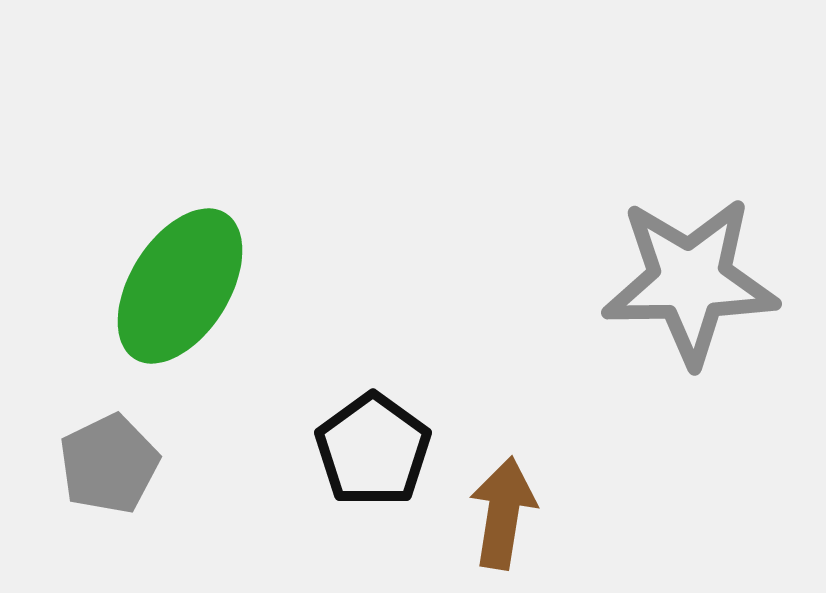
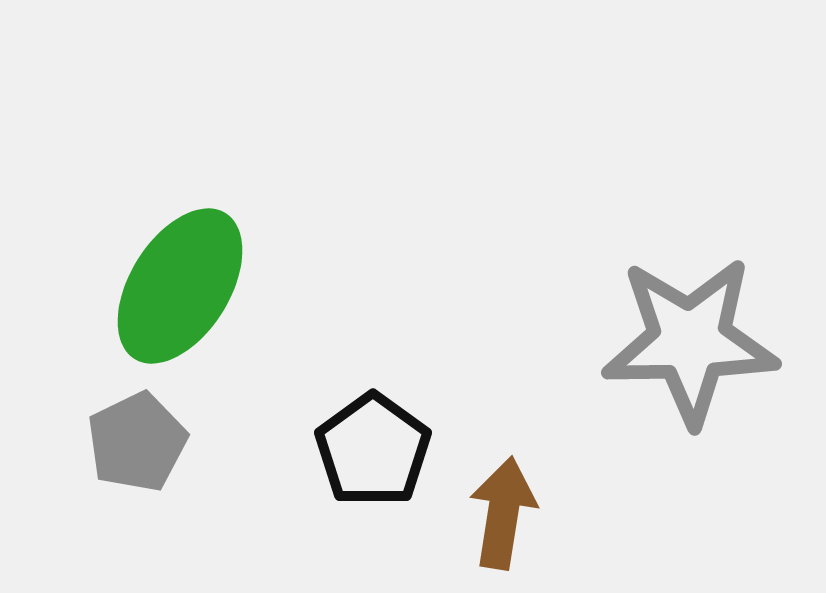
gray star: moved 60 px down
gray pentagon: moved 28 px right, 22 px up
